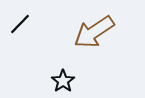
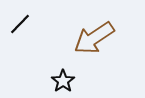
brown arrow: moved 6 px down
